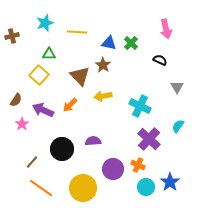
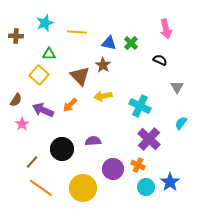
brown cross: moved 4 px right; rotated 16 degrees clockwise
cyan semicircle: moved 3 px right, 3 px up
